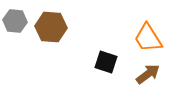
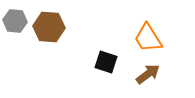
brown hexagon: moved 2 px left
